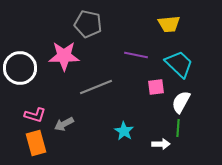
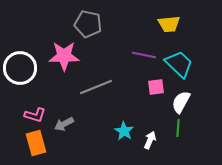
purple line: moved 8 px right
white arrow: moved 11 px left, 4 px up; rotated 66 degrees counterclockwise
